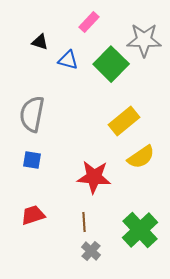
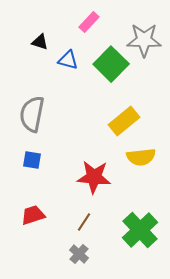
yellow semicircle: rotated 28 degrees clockwise
brown line: rotated 36 degrees clockwise
gray cross: moved 12 px left, 3 px down
